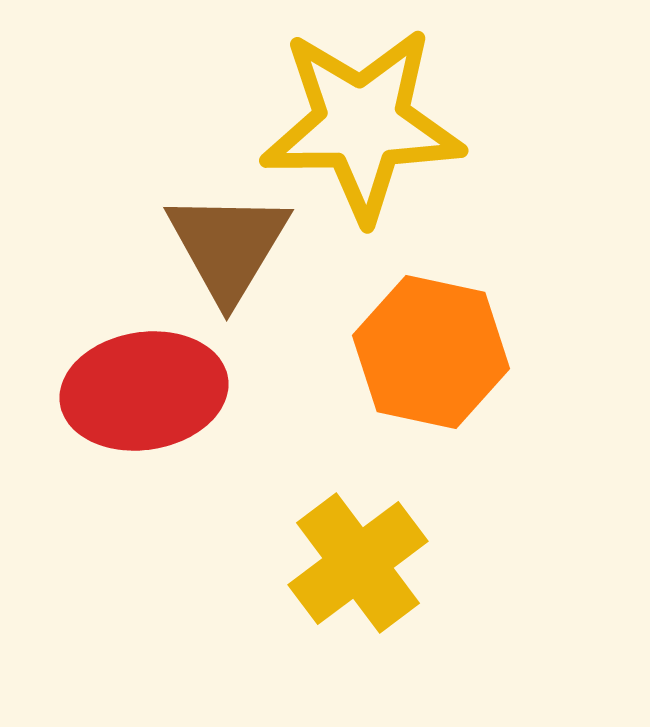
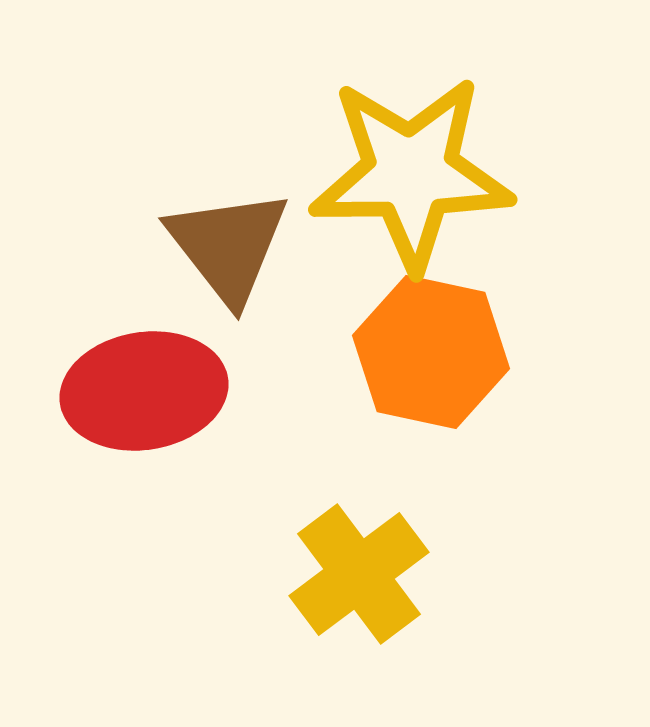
yellow star: moved 49 px right, 49 px down
brown triangle: rotated 9 degrees counterclockwise
yellow cross: moved 1 px right, 11 px down
